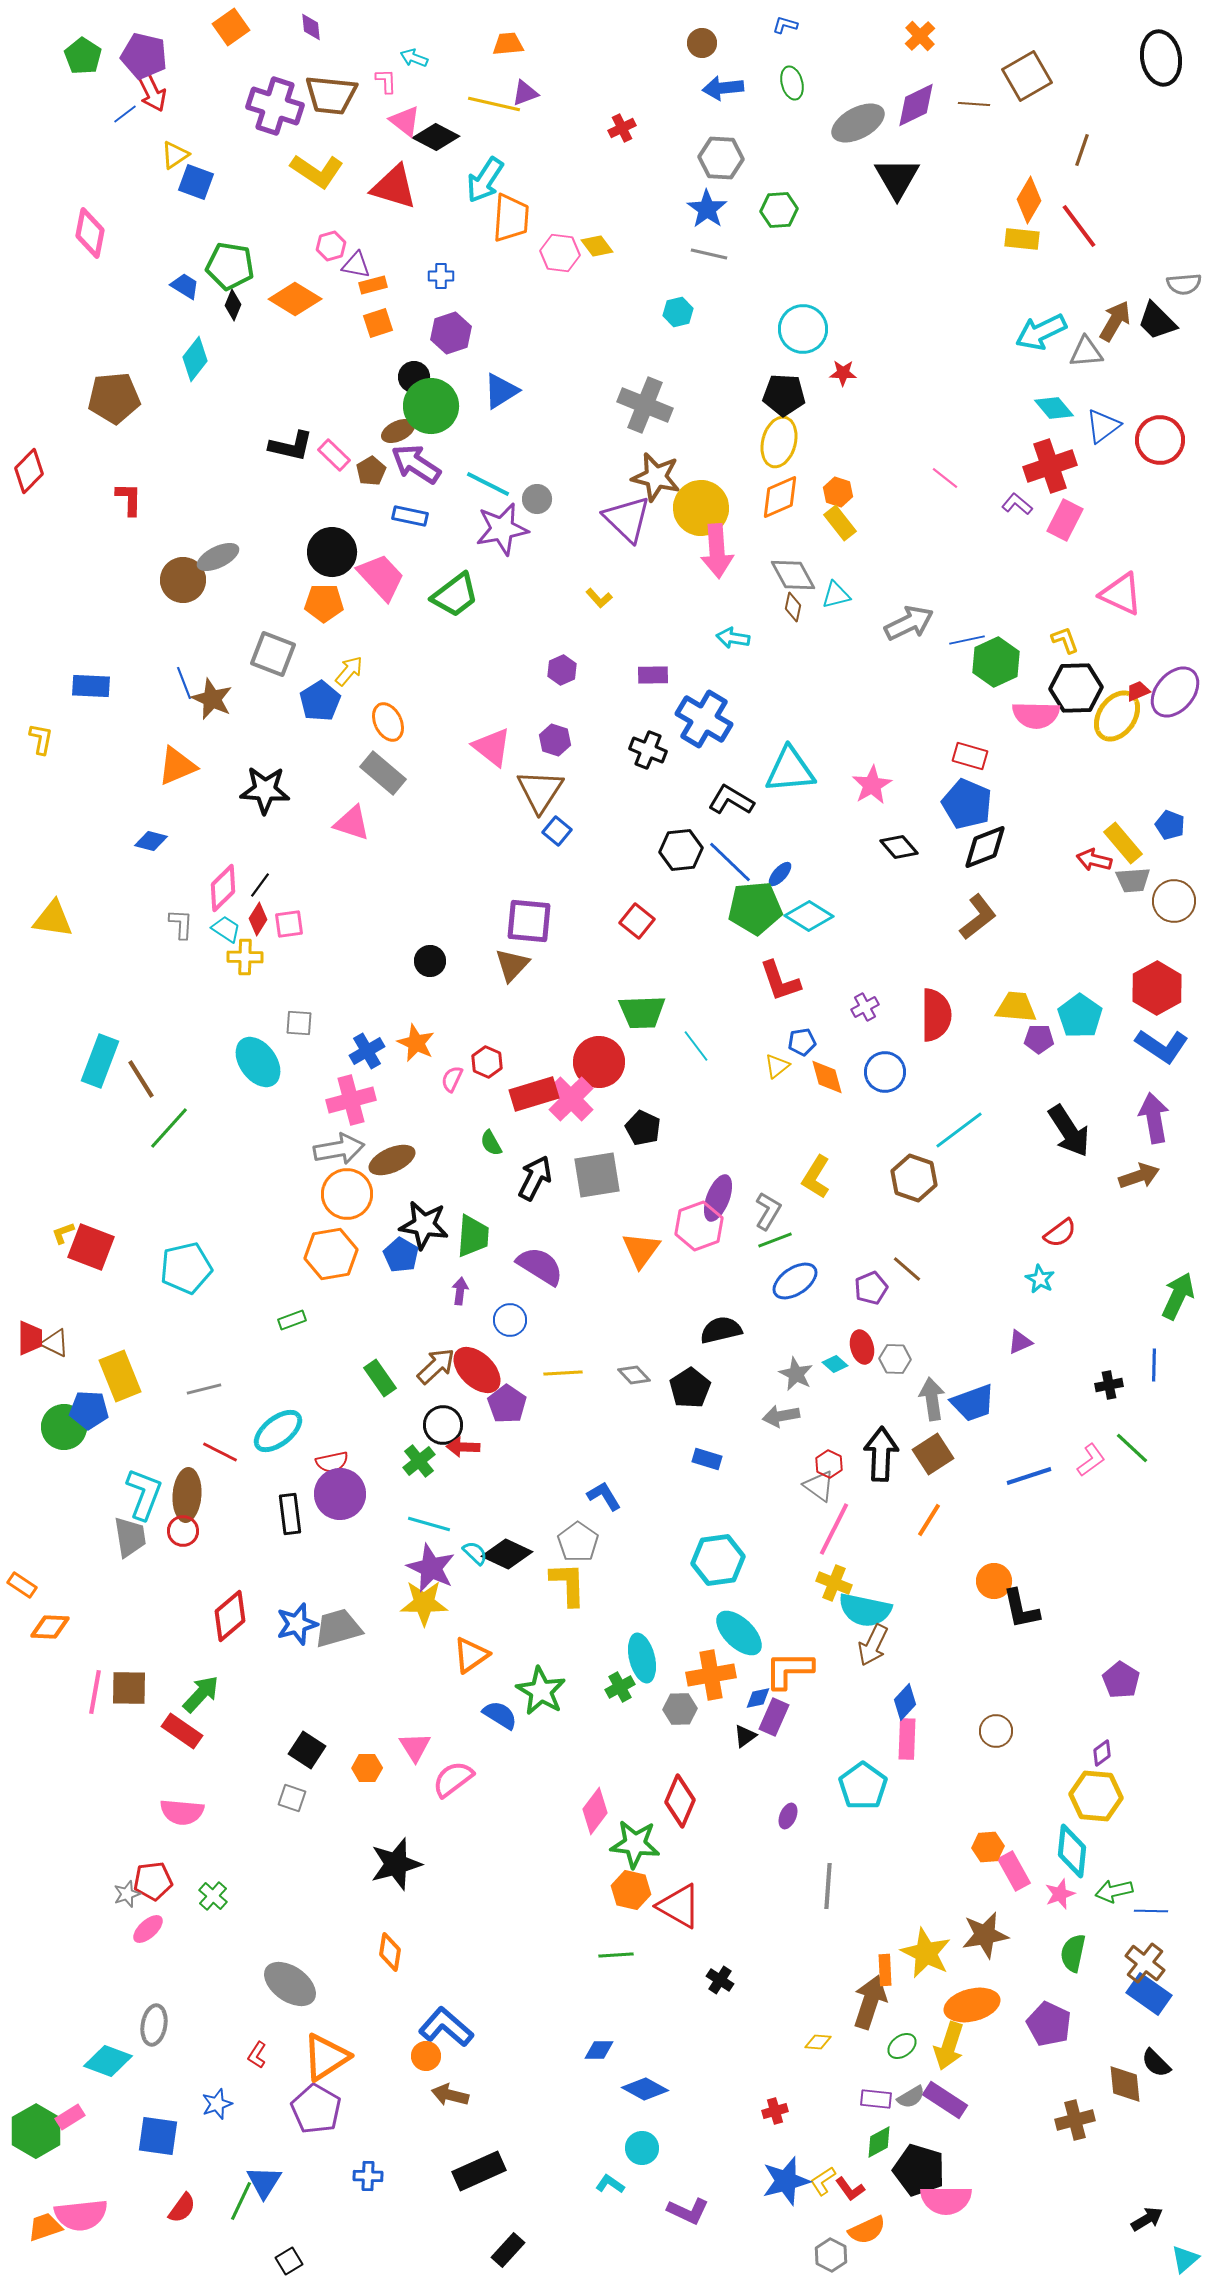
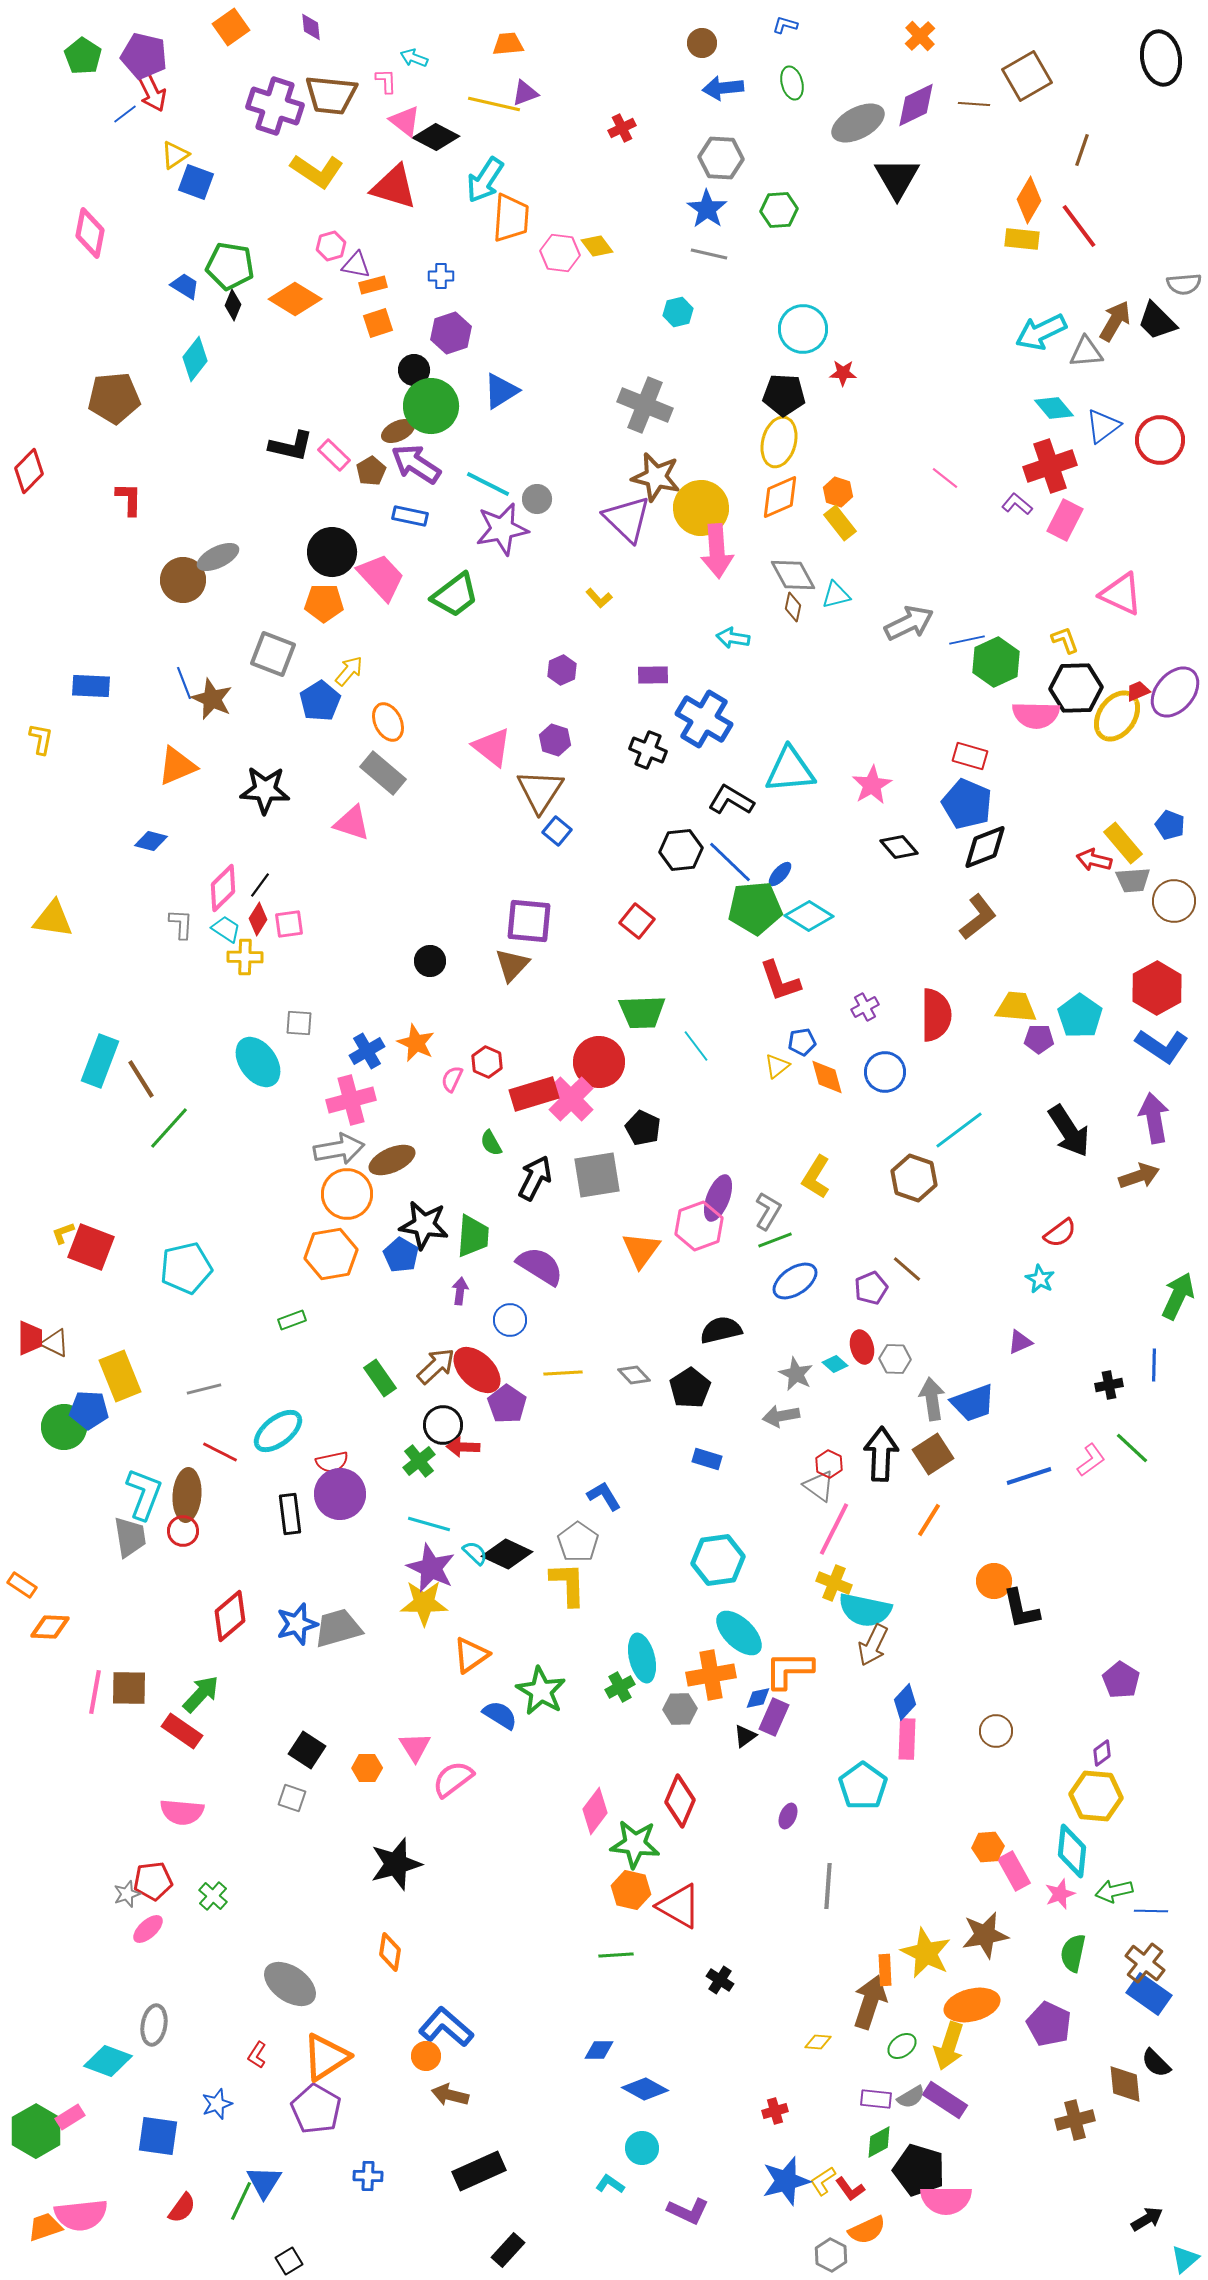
black circle at (414, 377): moved 7 px up
